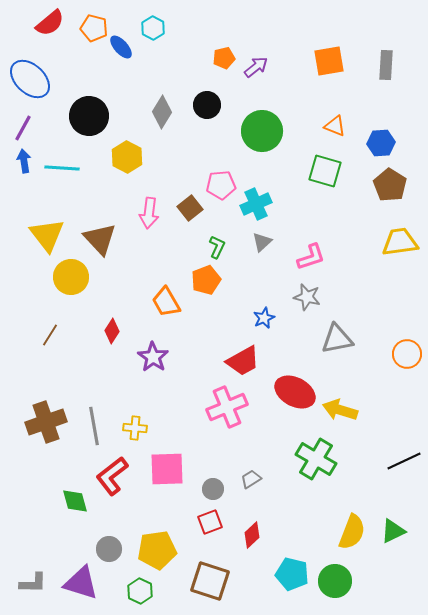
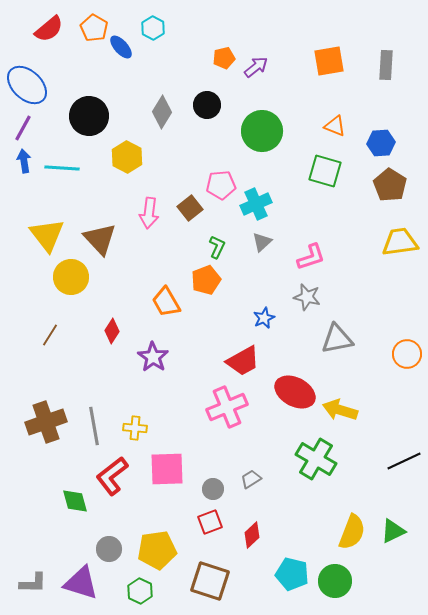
red semicircle at (50, 23): moved 1 px left, 6 px down
orange pentagon at (94, 28): rotated 16 degrees clockwise
blue ellipse at (30, 79): moved 3 px left, 6 px down
